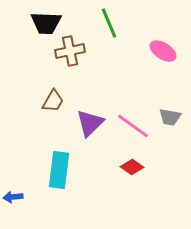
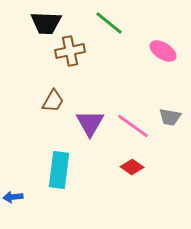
green line: rotated 28 degrees counterclockwise
purple triangle: rotated 16 degrees counterclockwise
